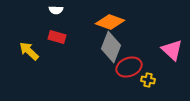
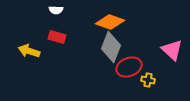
yellow arrow: rotated 25 degrees counterclockwise
